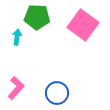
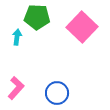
pink square: moved 1 px left, 2 px down; rotated 8 degrees clockwise
